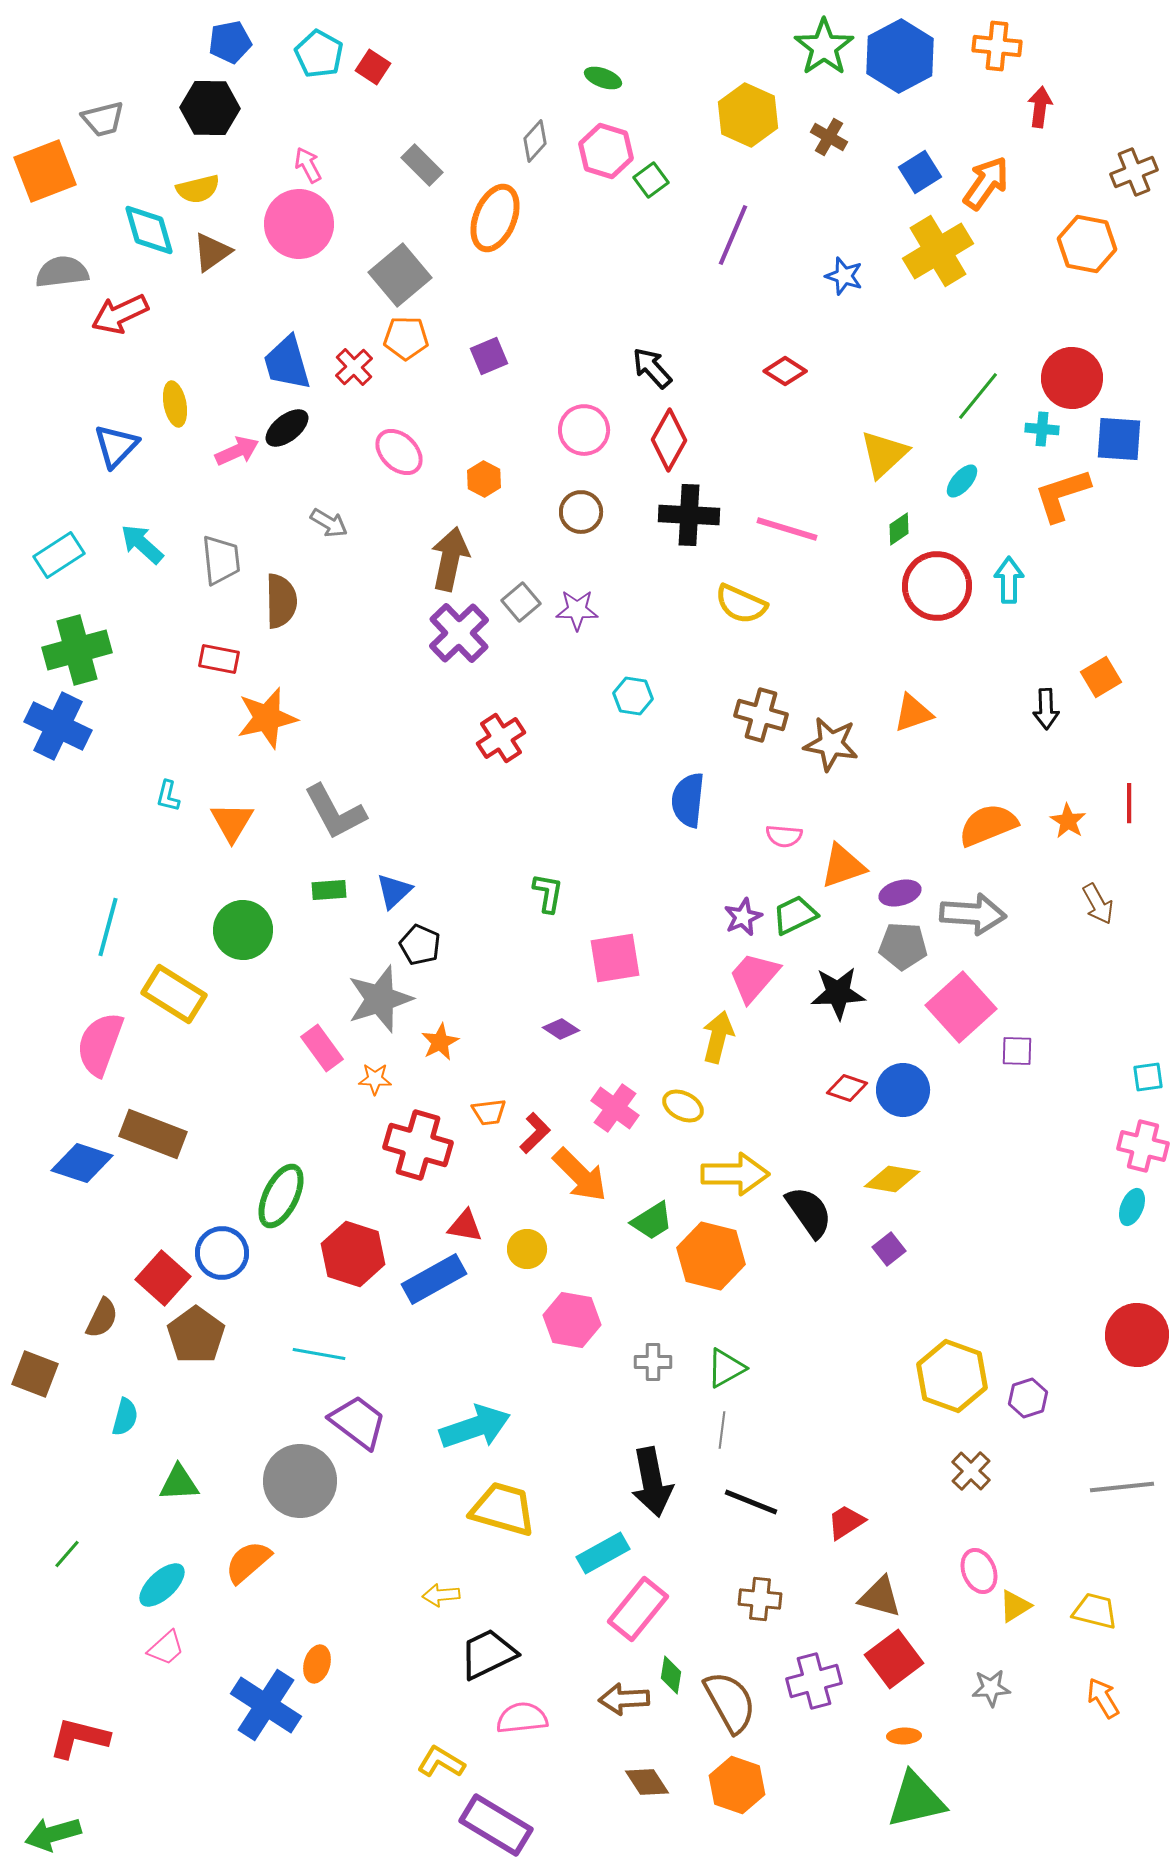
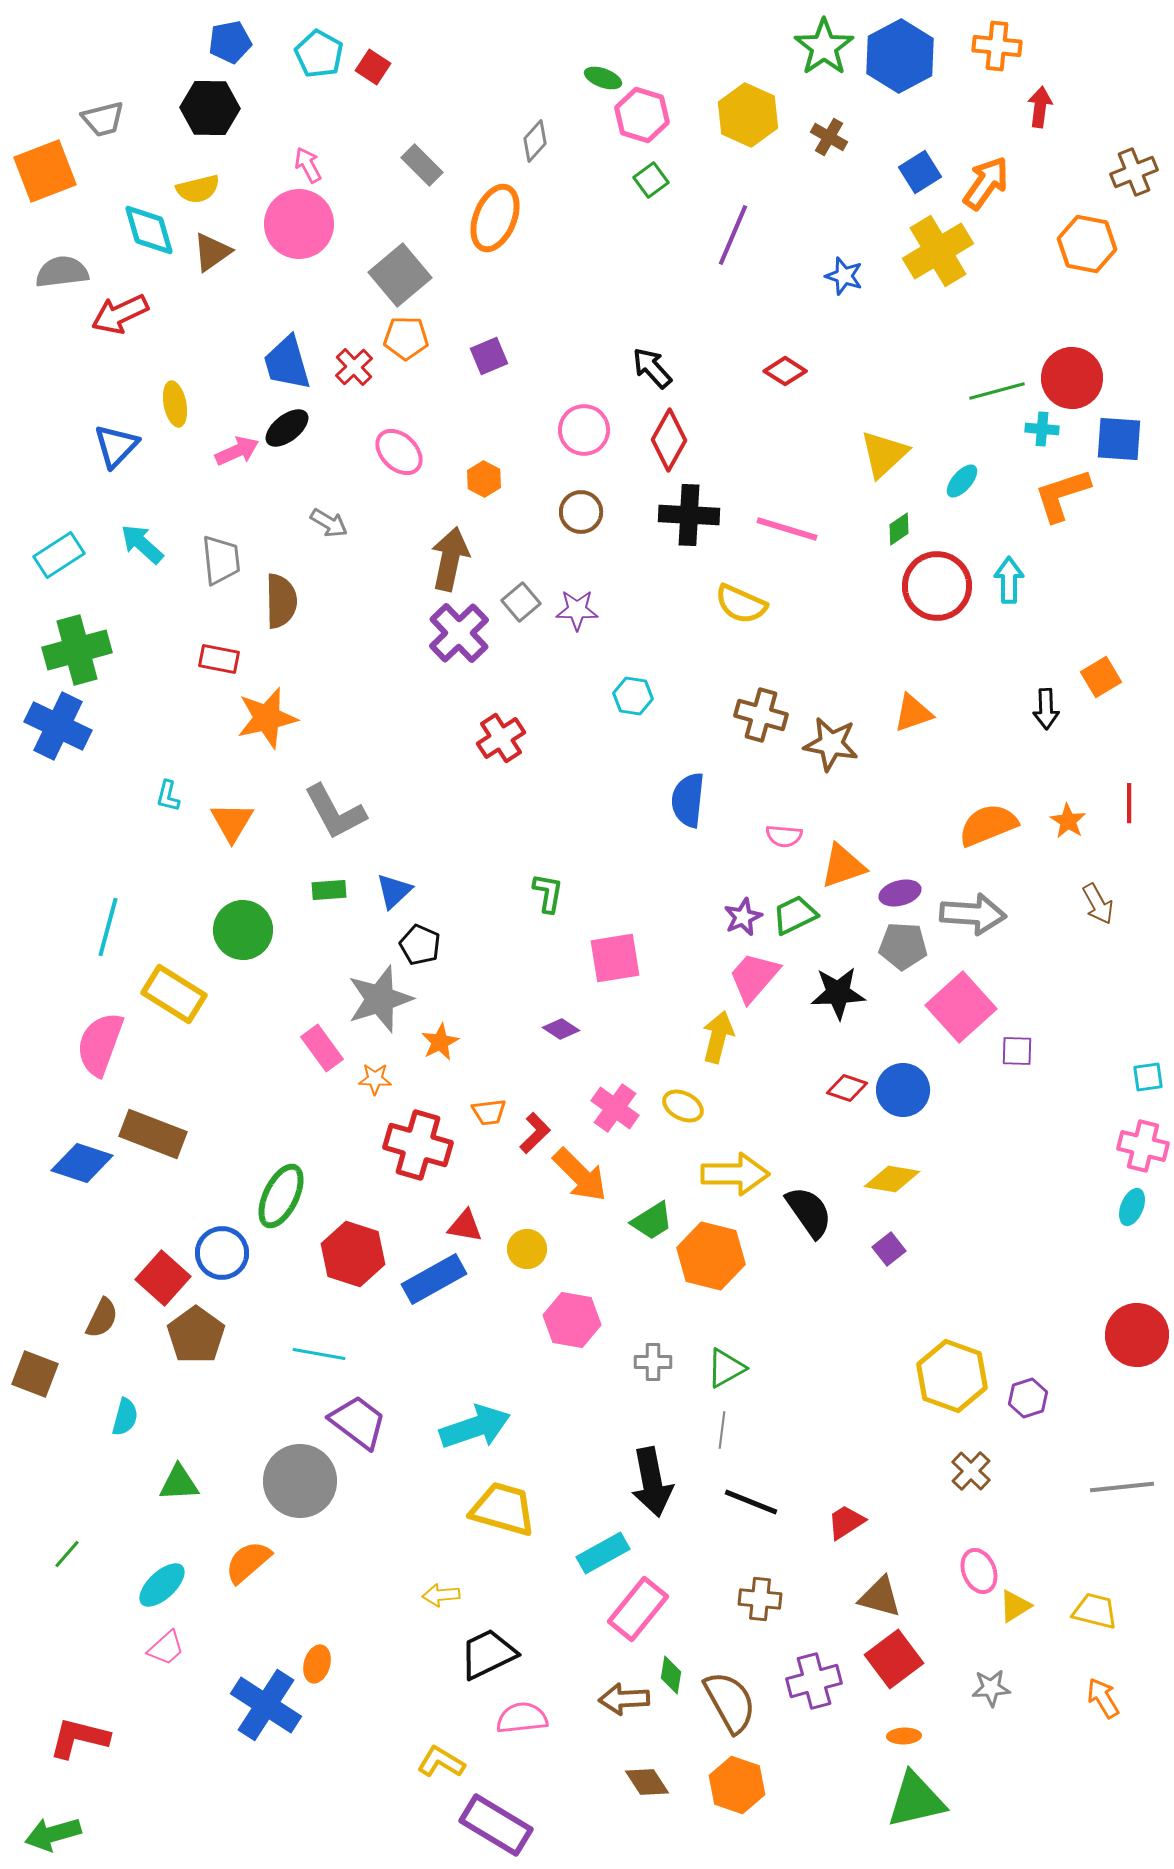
pink hexagon at (606, 151): moved 36 px right, 36 px up
green line at (978, 396): moved 19 px right, 5 px up; rotated 36 degrees clockwise
